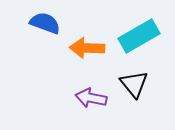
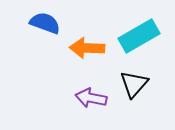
black triangle: rotated 20 degrees clockwise
